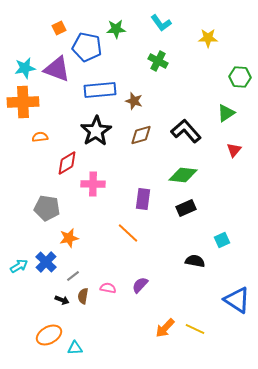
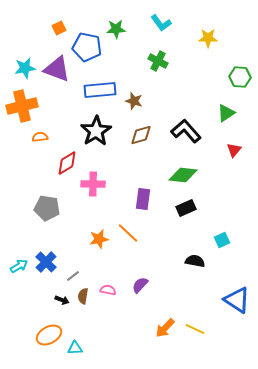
orange cross: moved 1 px left, 4 px down; rotated 12 degrees counterclockwise
orange star: moved 30 px right, 1 px down
pink semicircle: moved 2 px down
